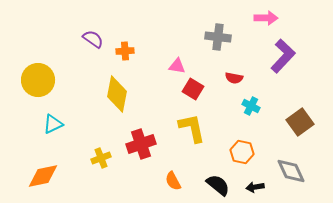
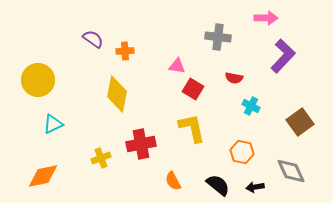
red cross: rotated 8 degrees clockwise
